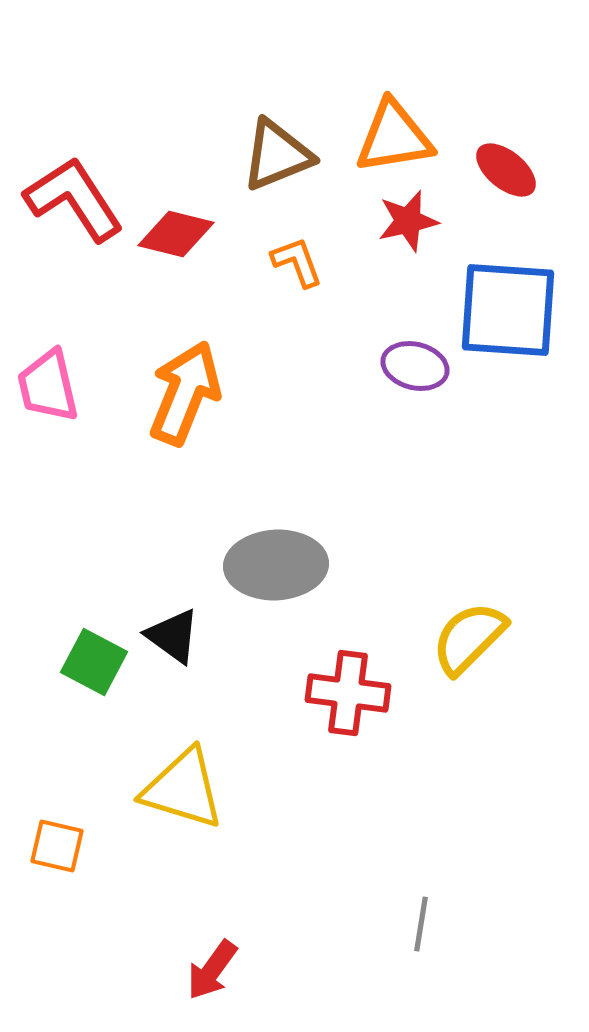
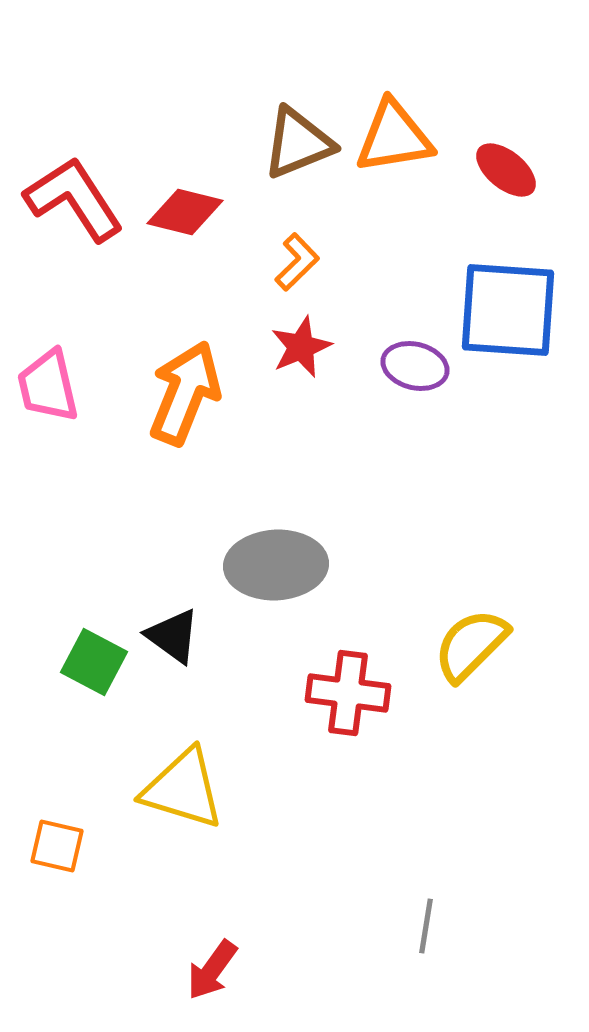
brown triangle: moved 21 px right, 12 px up
red star: moved 107 px left, 126 px down; rotated 10 degrees counterclockwise
red diamond: moved 9 px right, 22 px up
orange L-shape: rotated 66 degrees clockwise
yellow semicircle: moved 2 px right, 7 px down
gray line: moved 5 px right, 2 px down
